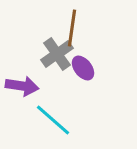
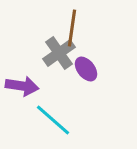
gray cross: moved 2 px right, 1 px up
purple ellipse: moved 3 px right, 1 px down
